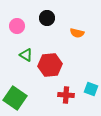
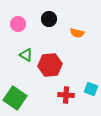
black circle: moved 2 px right, 1 px down
pink circle: moved 1 px right, 2 px up
